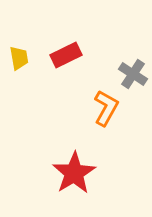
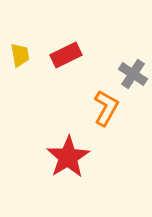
yellow trapezoid: moved 1 px right, 3 px up
red star: moved 6 px left, 16 px up
